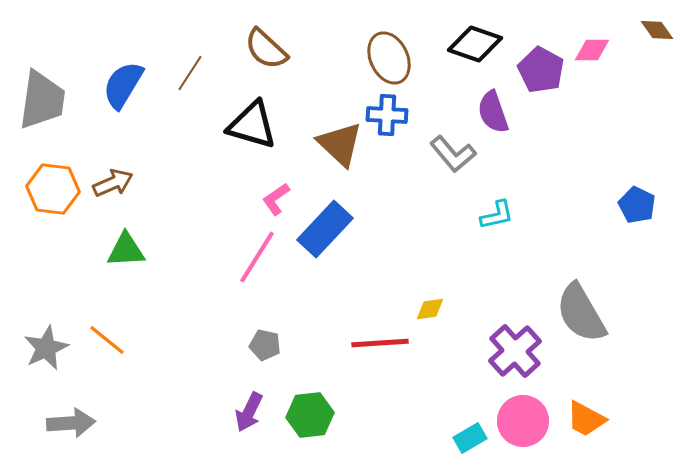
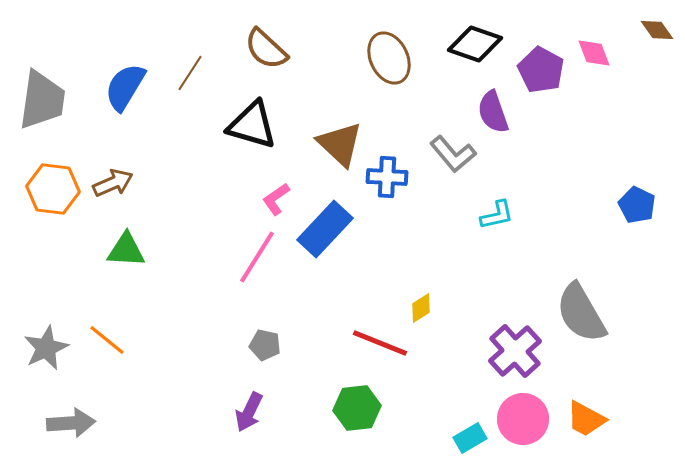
pink diamond: moved 2 px right, 3 px down; rotated 69 degrees clockwise
blue semicircle: moved 2 px right, 2 px down
blue cross: moved 62 px down
green triangle: rotated 6 degrees clockwise
yellow diamond: moved 9 px left, 1 px up; rotated 24 degrees counterclockwise
red line: rotated 26 degrees clockwise
green hexagon: moved 47 px right, 7 px up
pink circle: moved 2 px up
